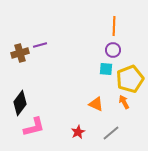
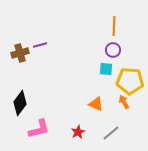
yellow pentagon: moved 2 px down; rotated 24 degrees clockwise
pink L-shape: moved 5 px right, 2 px down
